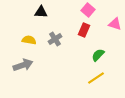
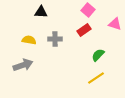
red rectangle: rotated 32 degrees clockwise
gray cross: rotated 32 degrees clockwise
